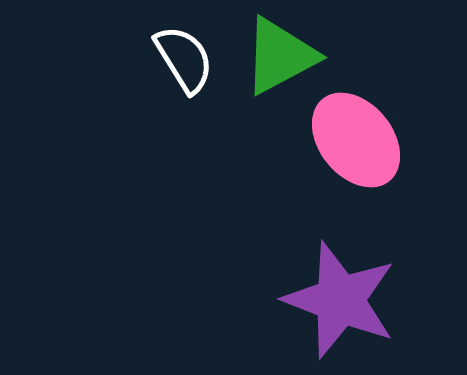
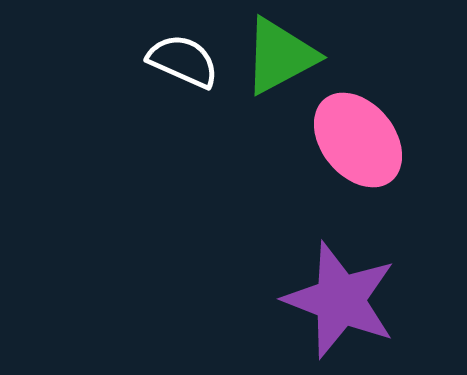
white semicircle: moved 1 px left, 2 px down; rotated 34 degrees counterclockwise
pink ellipse: moved 2 px right
